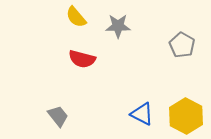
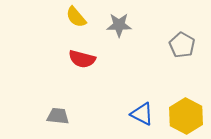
gray star: moved 1 px right, 1 px up
gray trapezoid: rotated 45 degrees counterclockwise
